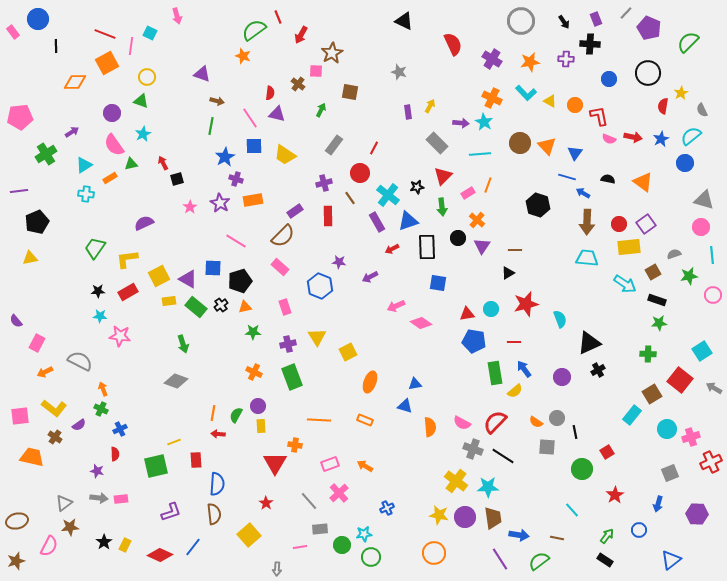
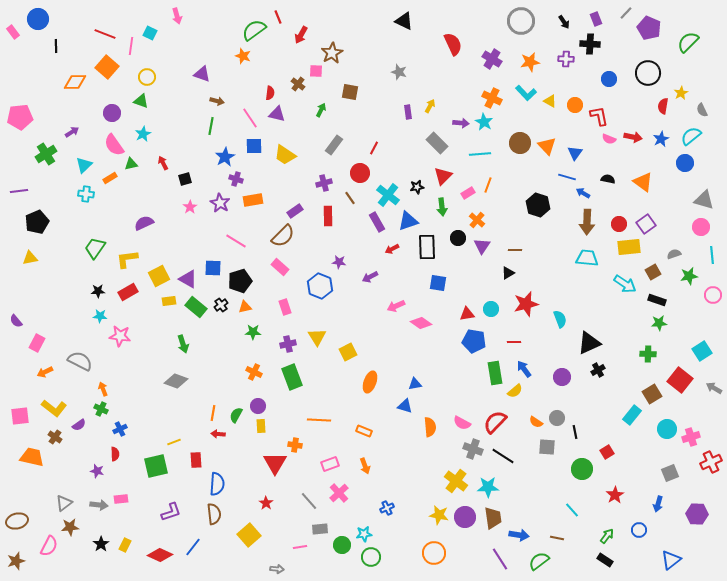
orange square at (107, 63): moved 4 px down; rotated 20 degrees counterclockwise
cyan triangle at (84, 165): rotated 12 degrees counterclockwise
black square at (177, 179): moved 8 px right
orange rectangle at (365, 420): moved 1 px left, 11 px down
orange arrow at (365, 466): rotated 140 degrees counterclockwise
gray arrow at (99, 498): moved 7 px down
black star at (104, 542): moved 3 px left, 2 px down
gray arrow at (277, 569): rotated 88 degrees counterclockwise
